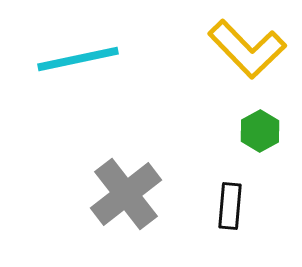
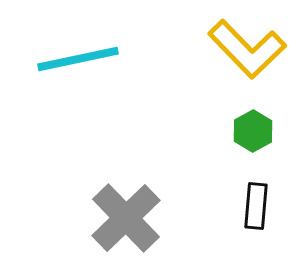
green hexagon: moved 7 px left
gray cross: moved 24 px down; rotated 6 degrees counterclockwise
black rectangle: moved 26 px right
